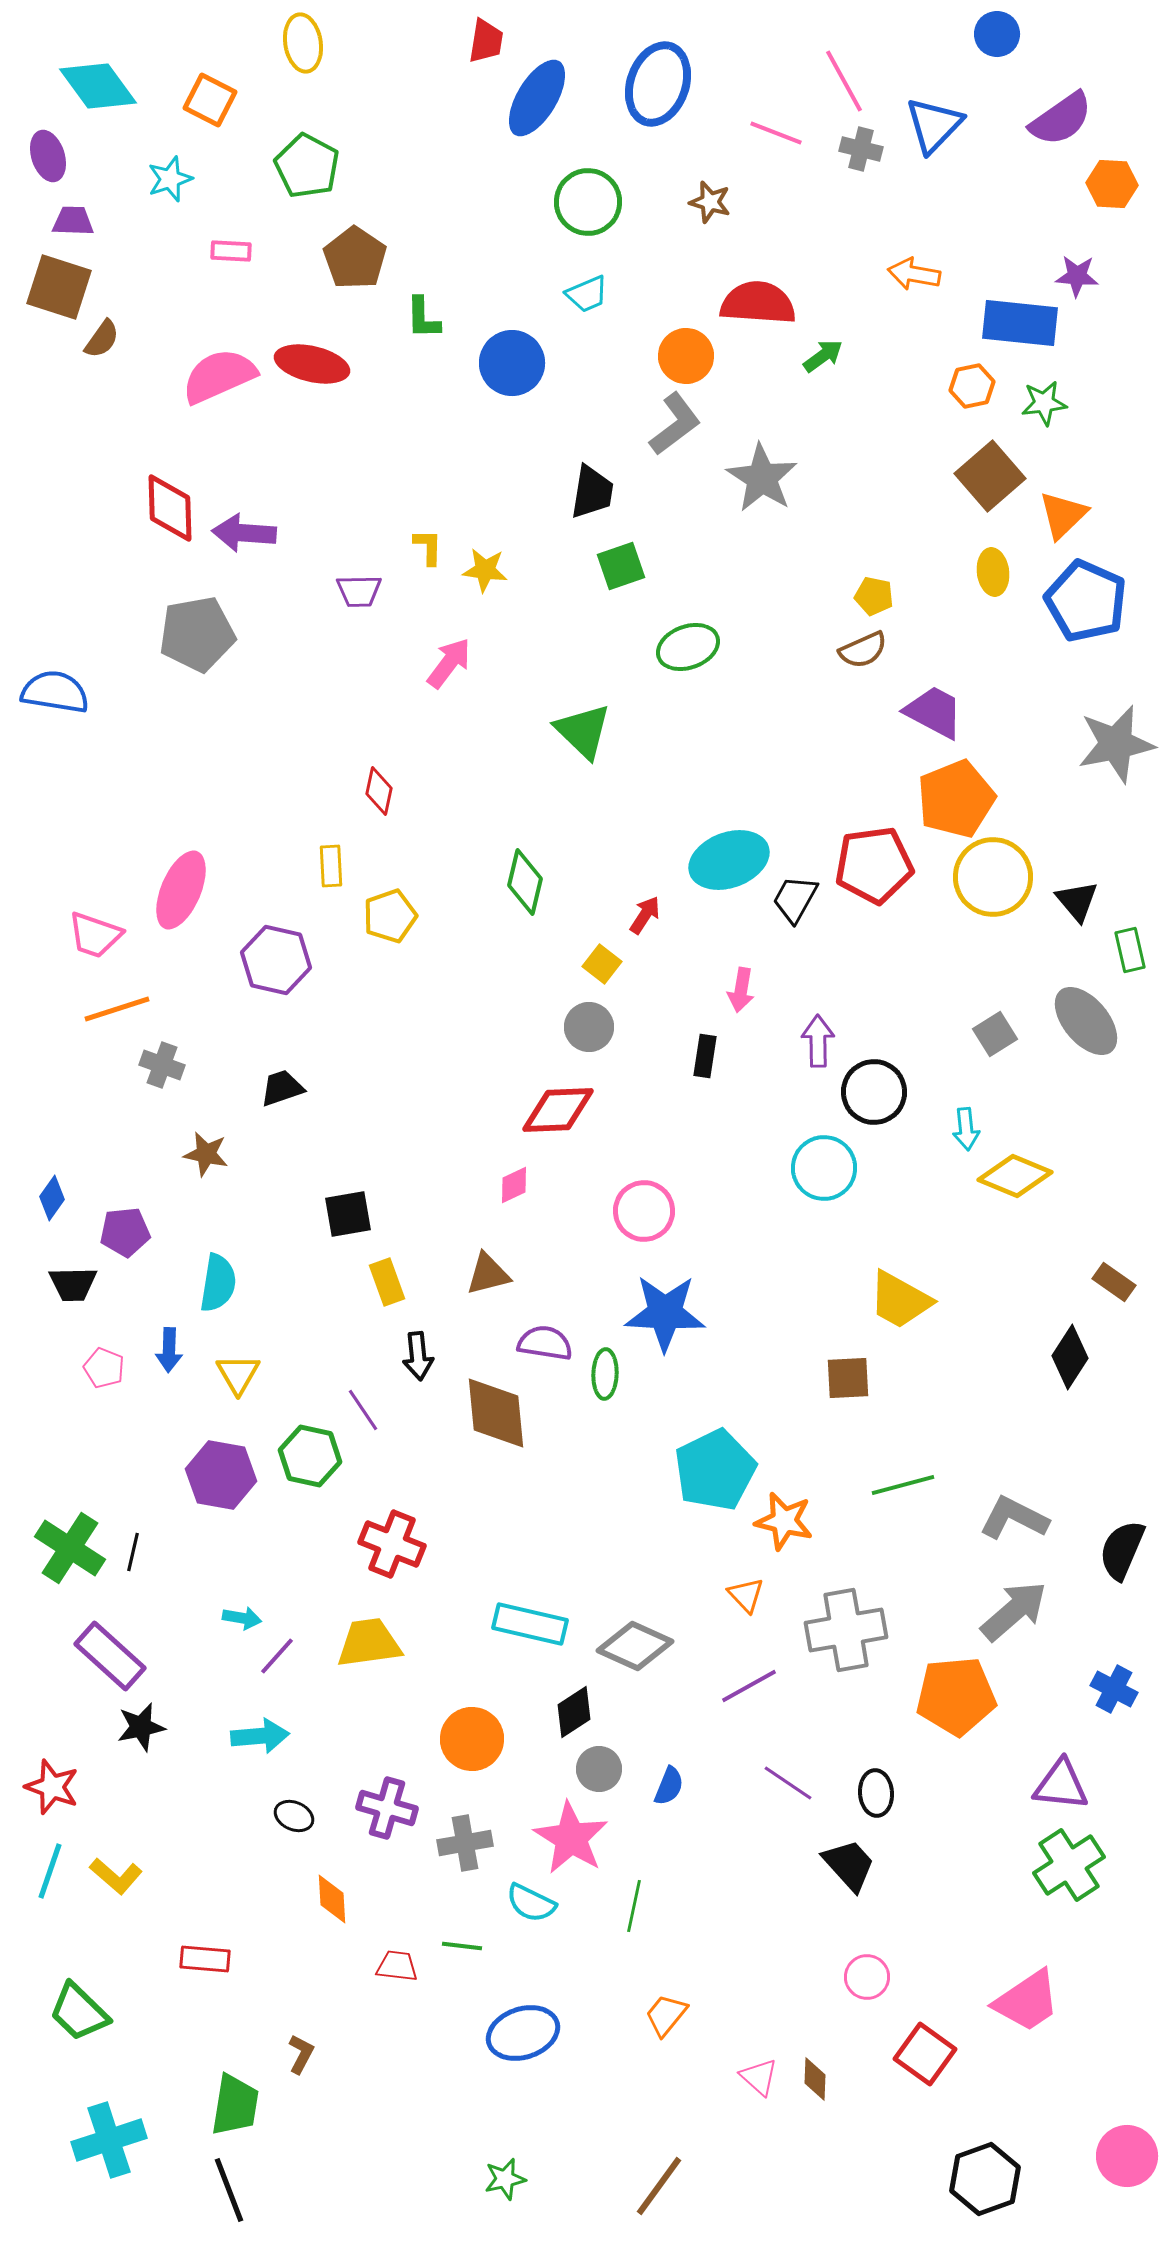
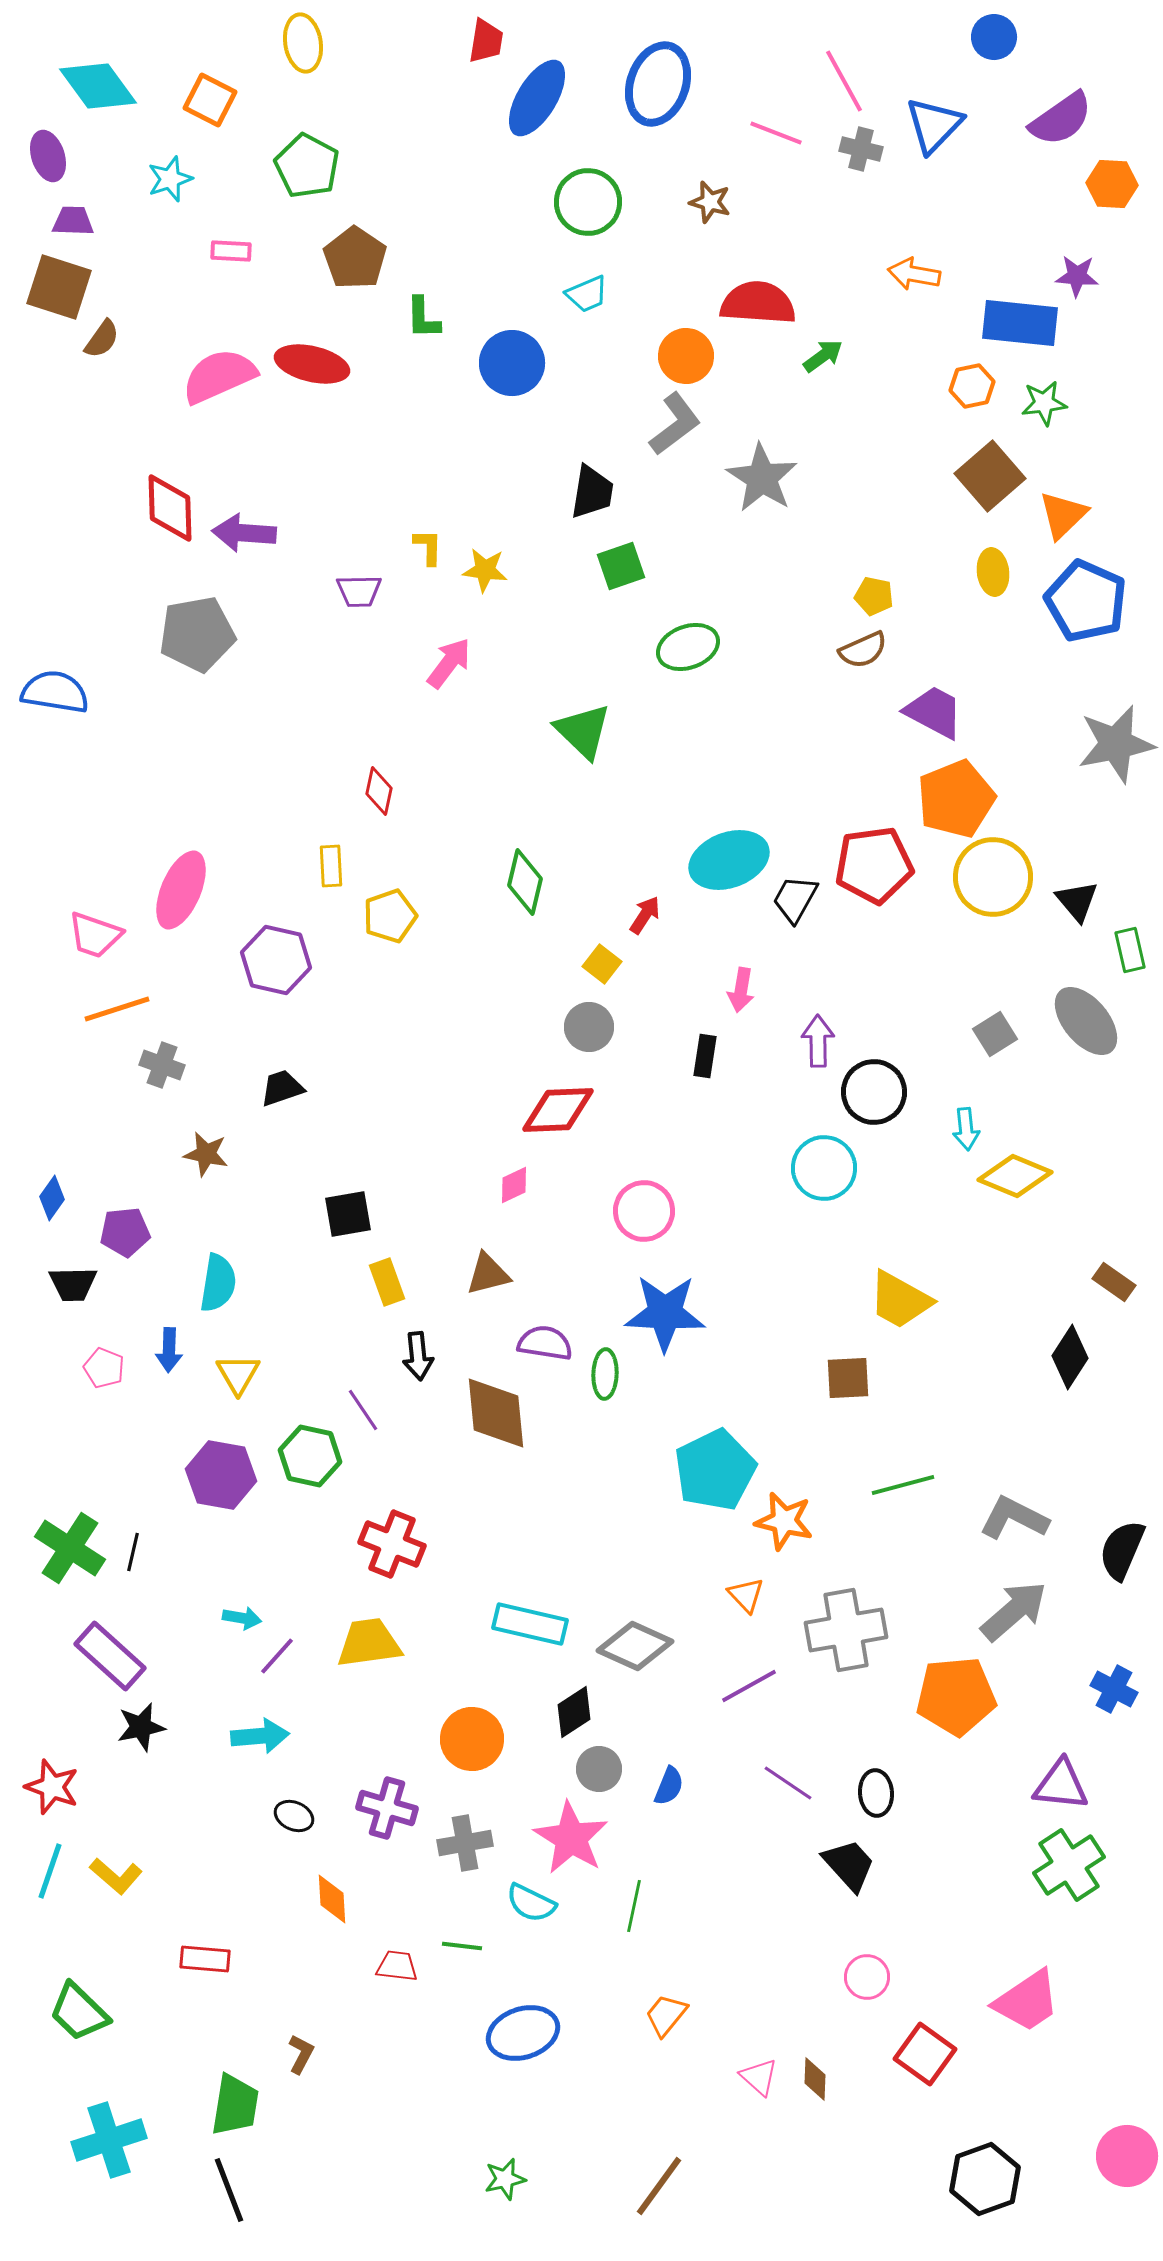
blue circle at (997, 34): moved 3 px left, 3 px down
